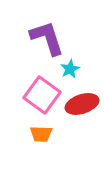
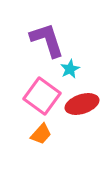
purple L-shape: moved 2 px down
pink square: moved 1 px down
orange trapezoid: rotated 50 degrees counterclockwise
